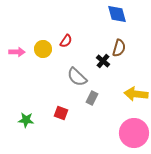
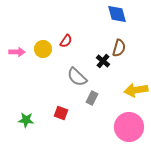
yellow arrow: moved 4 px up; rotated 15 degrees counterclockwise
pink circle: moved 5 px left, 6 px up
